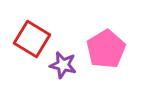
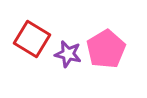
purple star: moved 5 px right, 11 px up
